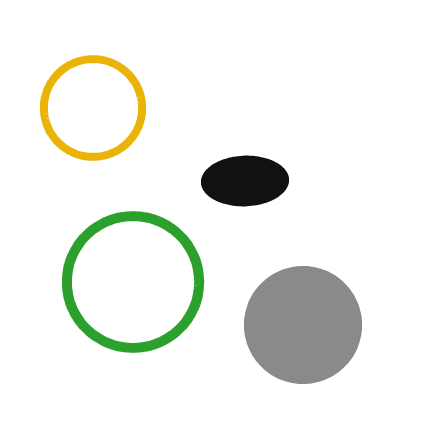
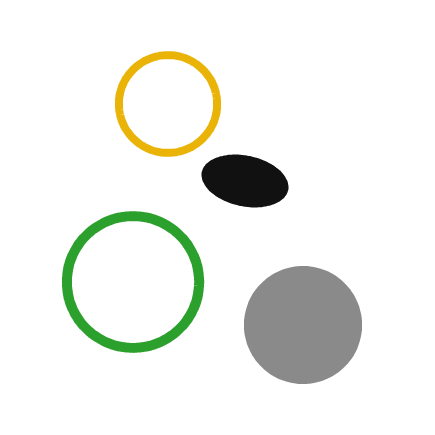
yellow circle: moved 75 px right, 4 px up
black ellipse: rotated 14 degrees clockwise
